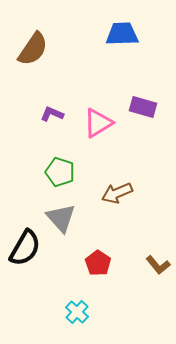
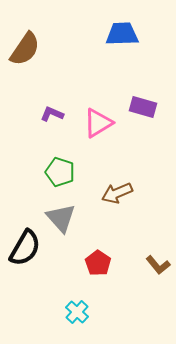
brown semicircle: moved 8 px left
